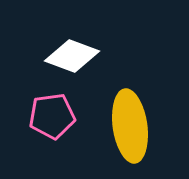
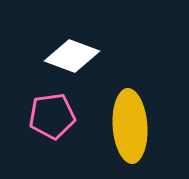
yellow ellipse: rotated 4 degrees clockwise
